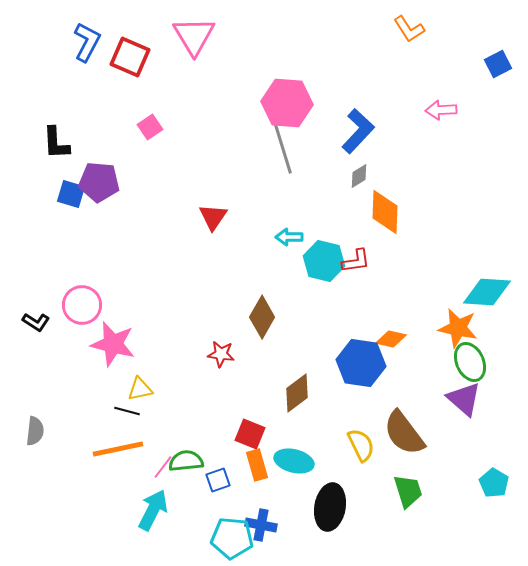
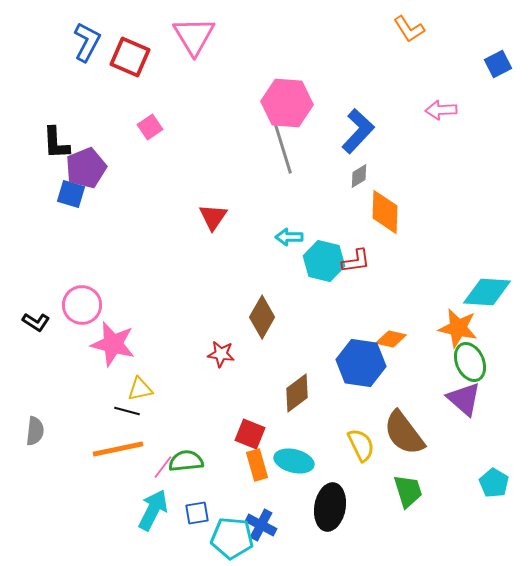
purple pentagon at (99, 182): moved 13 px left, 14 px up; rotated 27 degrees counterclockwise
blue square at (218, 480): moved 21 px left, 33 px down; rotated 10 degrees clockwise
blue cross at (261, 525): rotated 16 degrees clockwise
